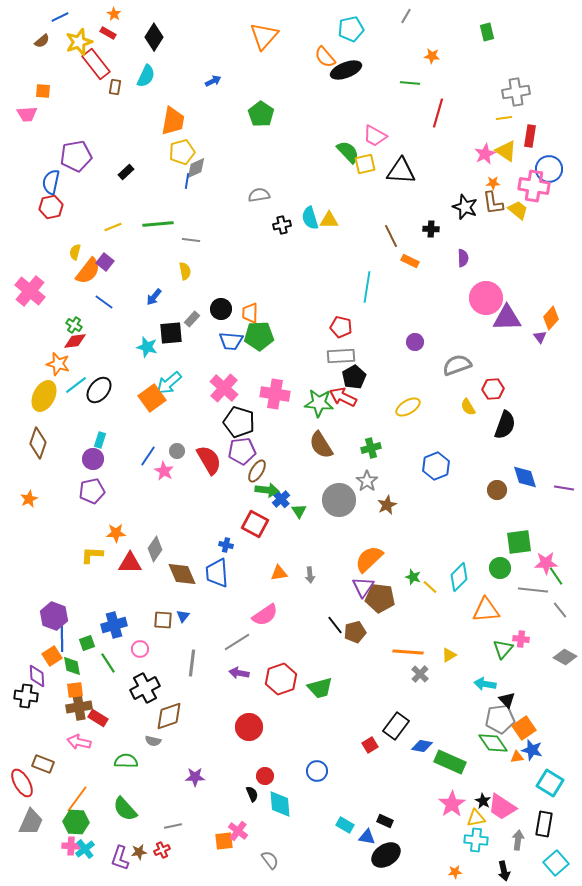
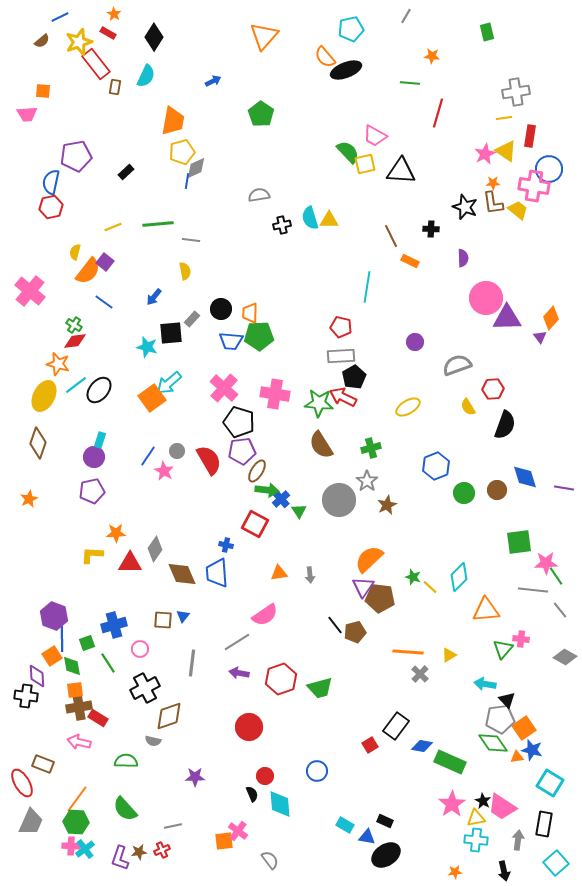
purple circle at (93, 459): moved 1 px right, 2 px up
green circle at (500, 568): moved 36 px left, 75 px up
